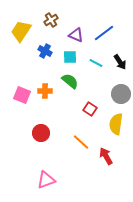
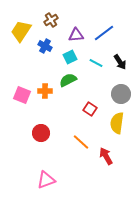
purple triangle: rotated 28 degrees counterclockwise
blue cross: moved 5 px up
cyan square: rotated 24 degrees counterclockwise
green semicircle: moved 2 px left, 1 px up; rotated 66 degrees counterclockwise
yellow semicircle: moved 1 px right, 1 px up
